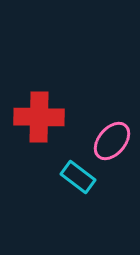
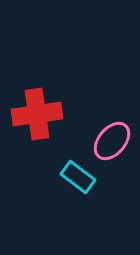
red cross: moved 2 px left, 3 px up; rotated 9 degrees counterclockwise
